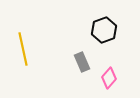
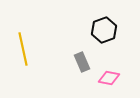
pink diamond: rotated 60 degrees clockwise
